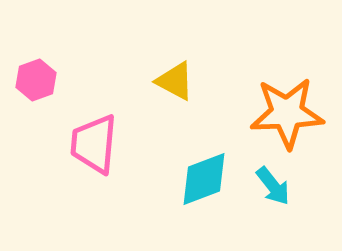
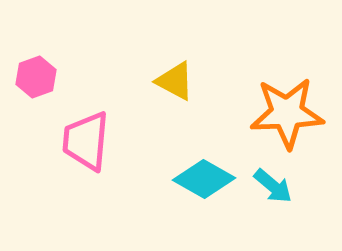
pink hexagon: moved 3 px up
pink trapezoid: moved 8 px left, 3 px up
cyan diamond: rotated 50 degrees clockwise
cyan arrow: rotated 12 degrees counterclockwise
